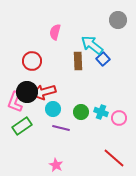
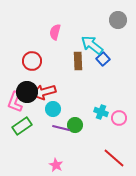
green circle: moved 6 px left, 13 px down
